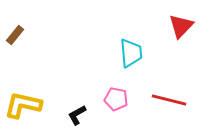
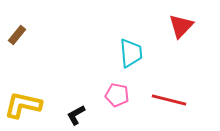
brown rectangle: moved 2 px right
pink pentagon: moved 1 px right, 4 px up
black L-shape: moved 1 px left
